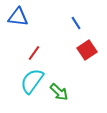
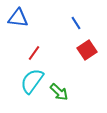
blue triangle: moved 1 px down
